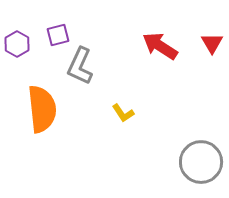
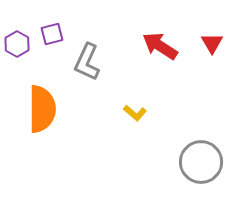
purple square: moved 6 px left, 1 px up
gray L-shape: moved 7 px right, 4 px up
orange semicircle: rotated 6 degrees clockwise
yellow L-shape: moved 12 px right; rotated 15 degrees counterclockwise
